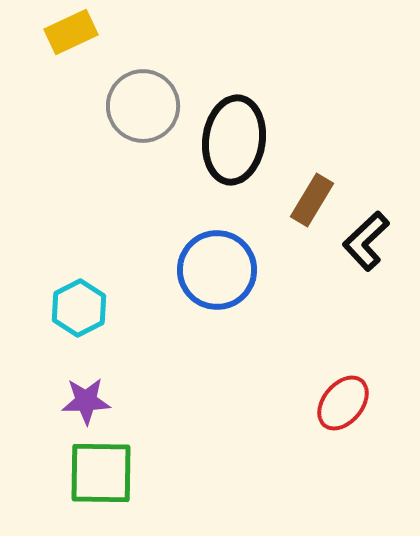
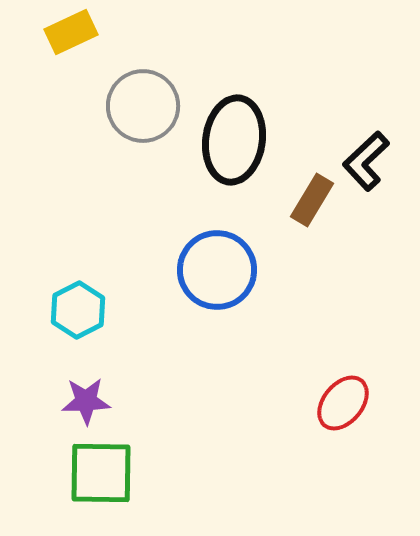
black L-shape: moved 80 px up
cyan hexagon: moved 1 px left, 2 px down
